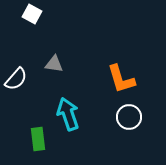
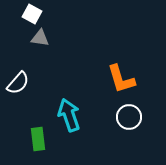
gray triangle: moved 14 px left, 26 px up
white semicircle: moved 2 px right, 4 px down
cyan arrow: moved 1 px right, 1 px down
